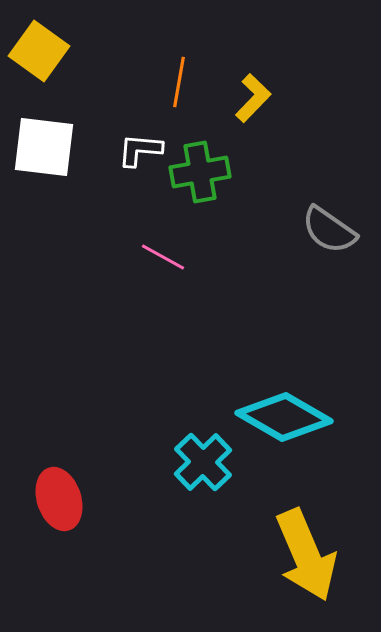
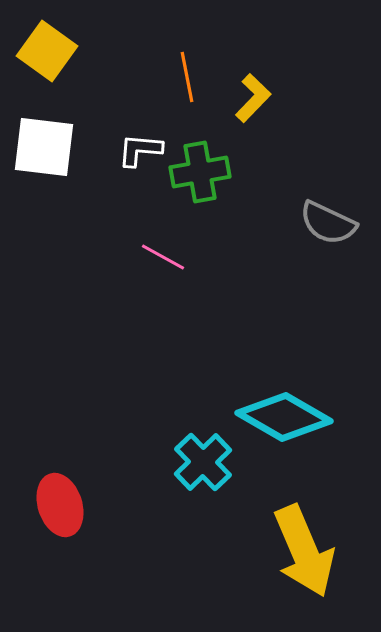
yellow square: moved 8 px right
orange line: moved 8 px right, 5 px up; rotated 21 degrees counterclockwise
gray semicircle: moved 1 px left, 7 px up; rotated 10 degrees counterclockwise
red ellipse: moved 1 px right, 6 px down
yellow arrow: moved 2 px left, 4 px up
